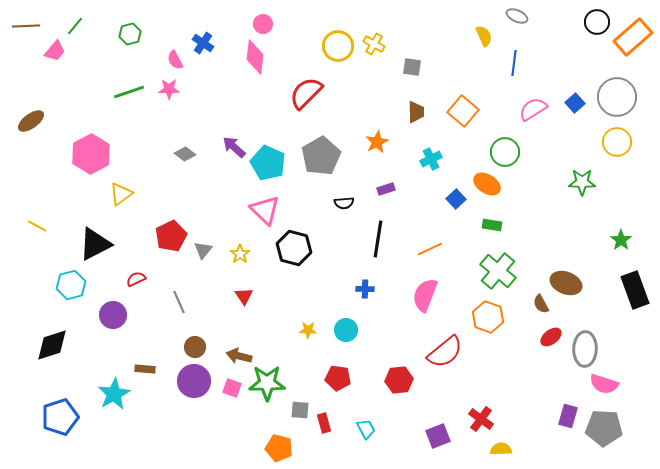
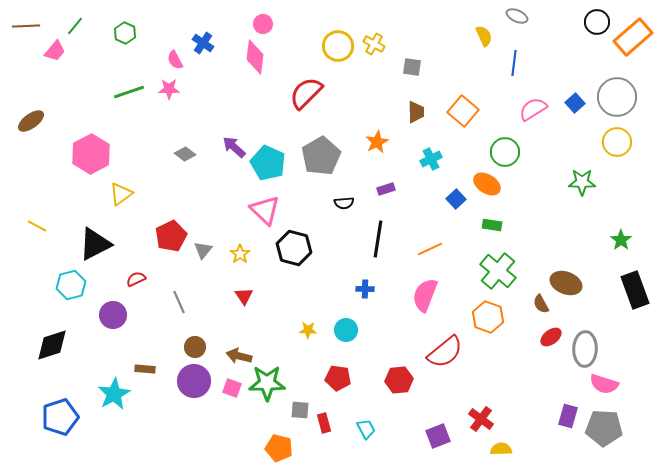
green hexagon at (130, 34): moved 5 px left, 1 px up; rotated 20 degrees counterclockwise
